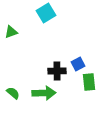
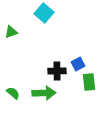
cyan square: moved 2 px left; rotated 18 degrees counterclockwise
